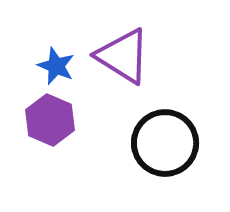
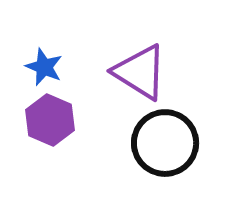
purple triangle: moved 17 px right, 16 px down
blue star: moved 12 px left, 1 px down
